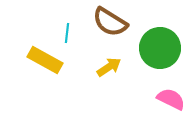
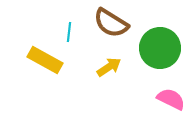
brown semicircle: moved 1 px right, 1 px down
cyan line: moved 2 px right, 1 px up
